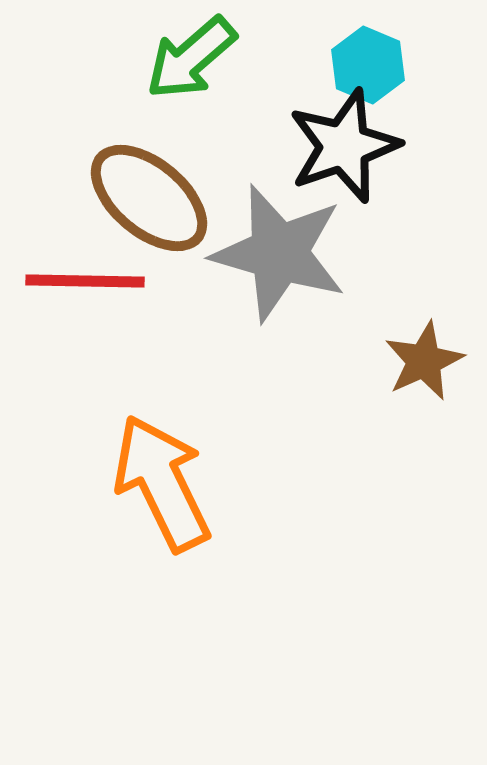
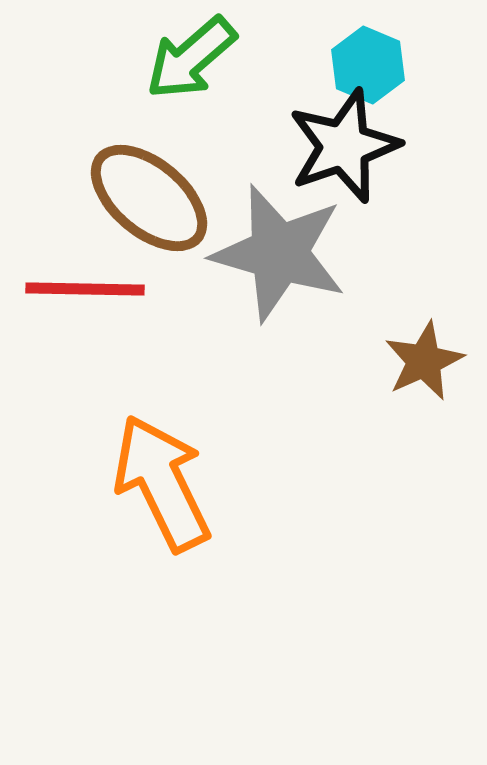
red line: moved 8 px down
